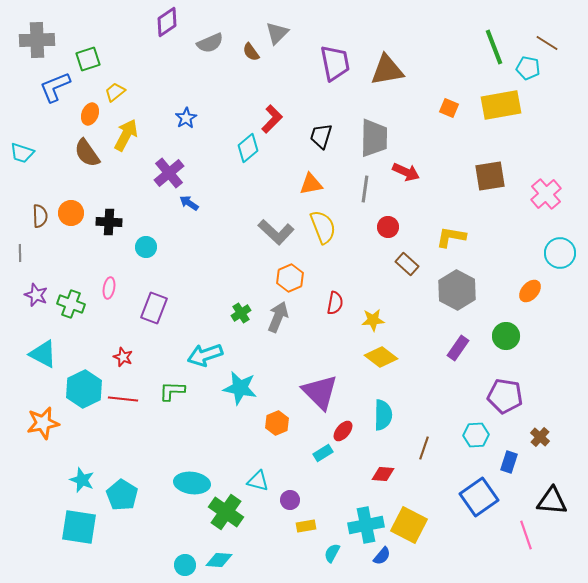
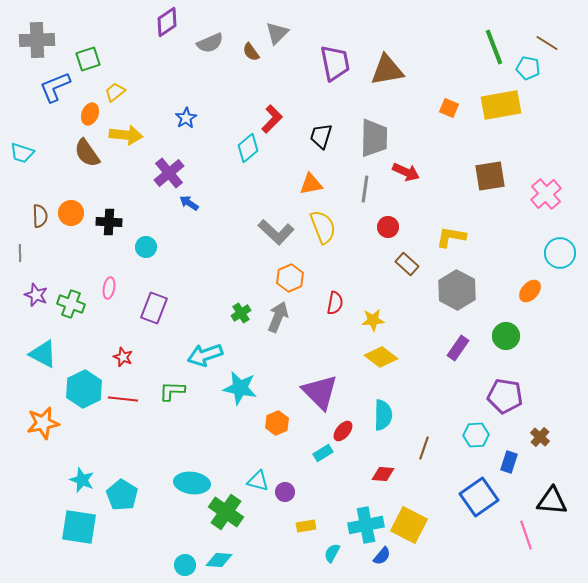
yellow arrow at (126, 135): rotated 68 degrees clockwise
purple circle at (290, 500): moved 5 px left, 8 px up
